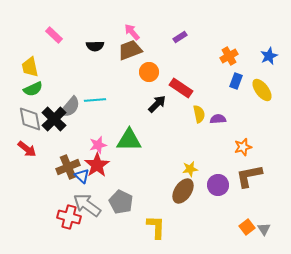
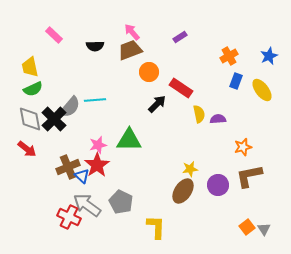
red cross: rotated 10 degrees clockwise
